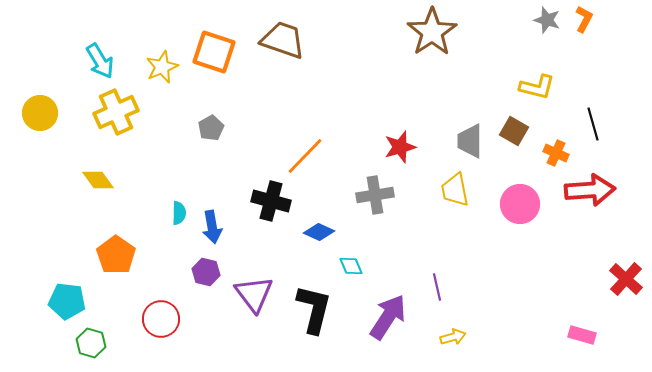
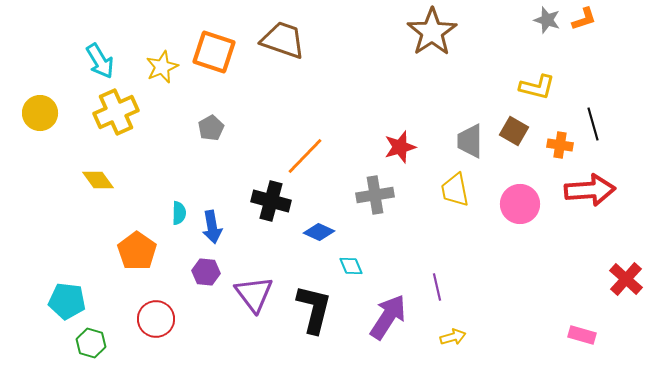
orange L-shape: rotated 44 degrees clockwise
orange cross: moved 4 px right, 8 px up; rotated 15 degrees counterclockwise
orange pentagon: moved 21 px right, 4 px up
purple hexagon: rotated 8 degrees counterclockwise
red circle: moved 5 px left
